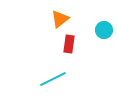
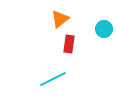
cyan circle: moved 1 px up
